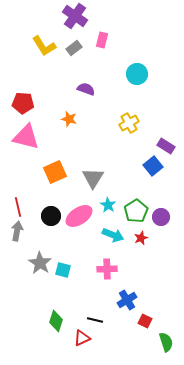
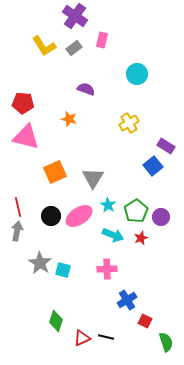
black line: moved 11 px right, 17 px down
